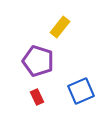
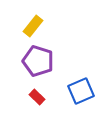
yellow rectangle: moved 27 px left, 1 px up
red rectangle: rotated 21 degrees counterclockwise
